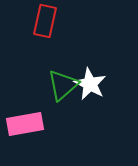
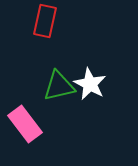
green triangle: moved 4 px left, 1 px down; rotated 28 degrees clockwise
pink rectangle: rotated 63 degrees clockwise
